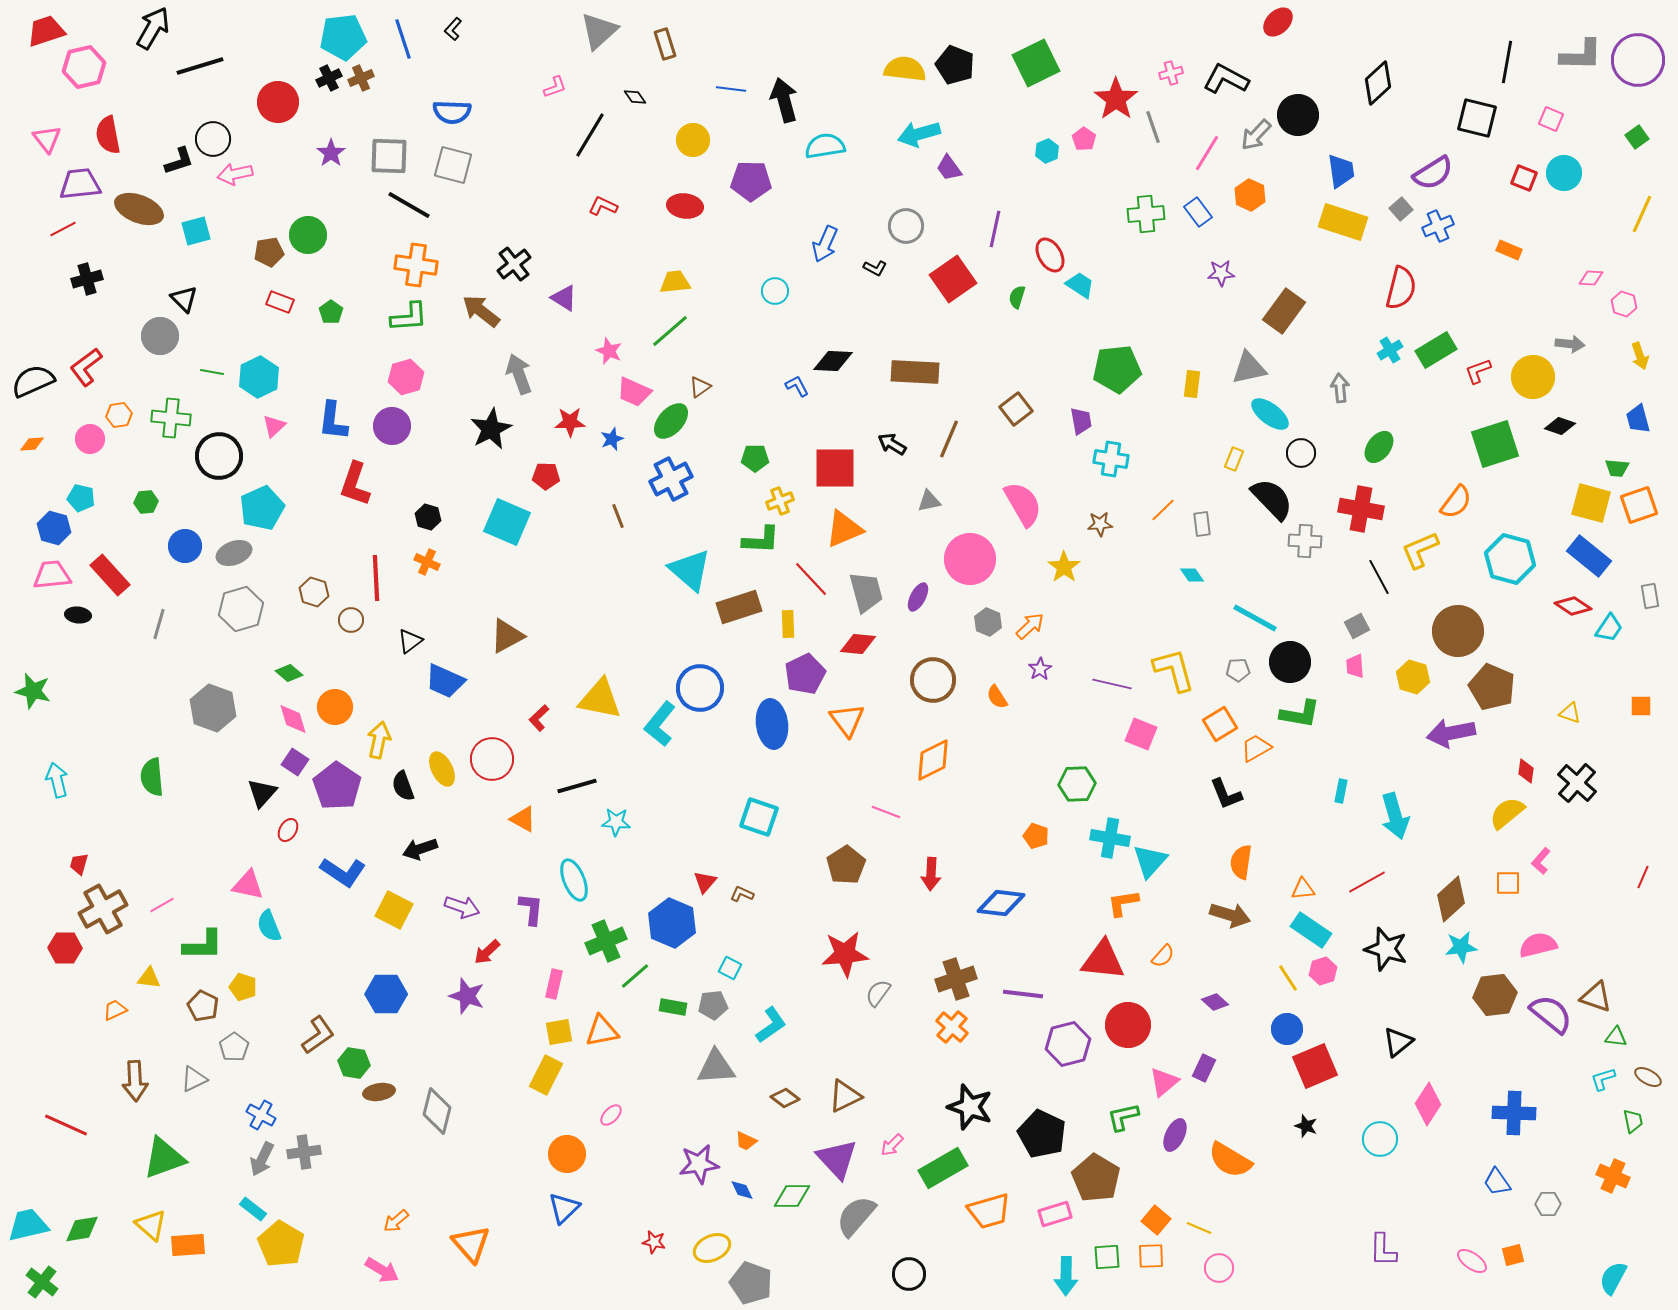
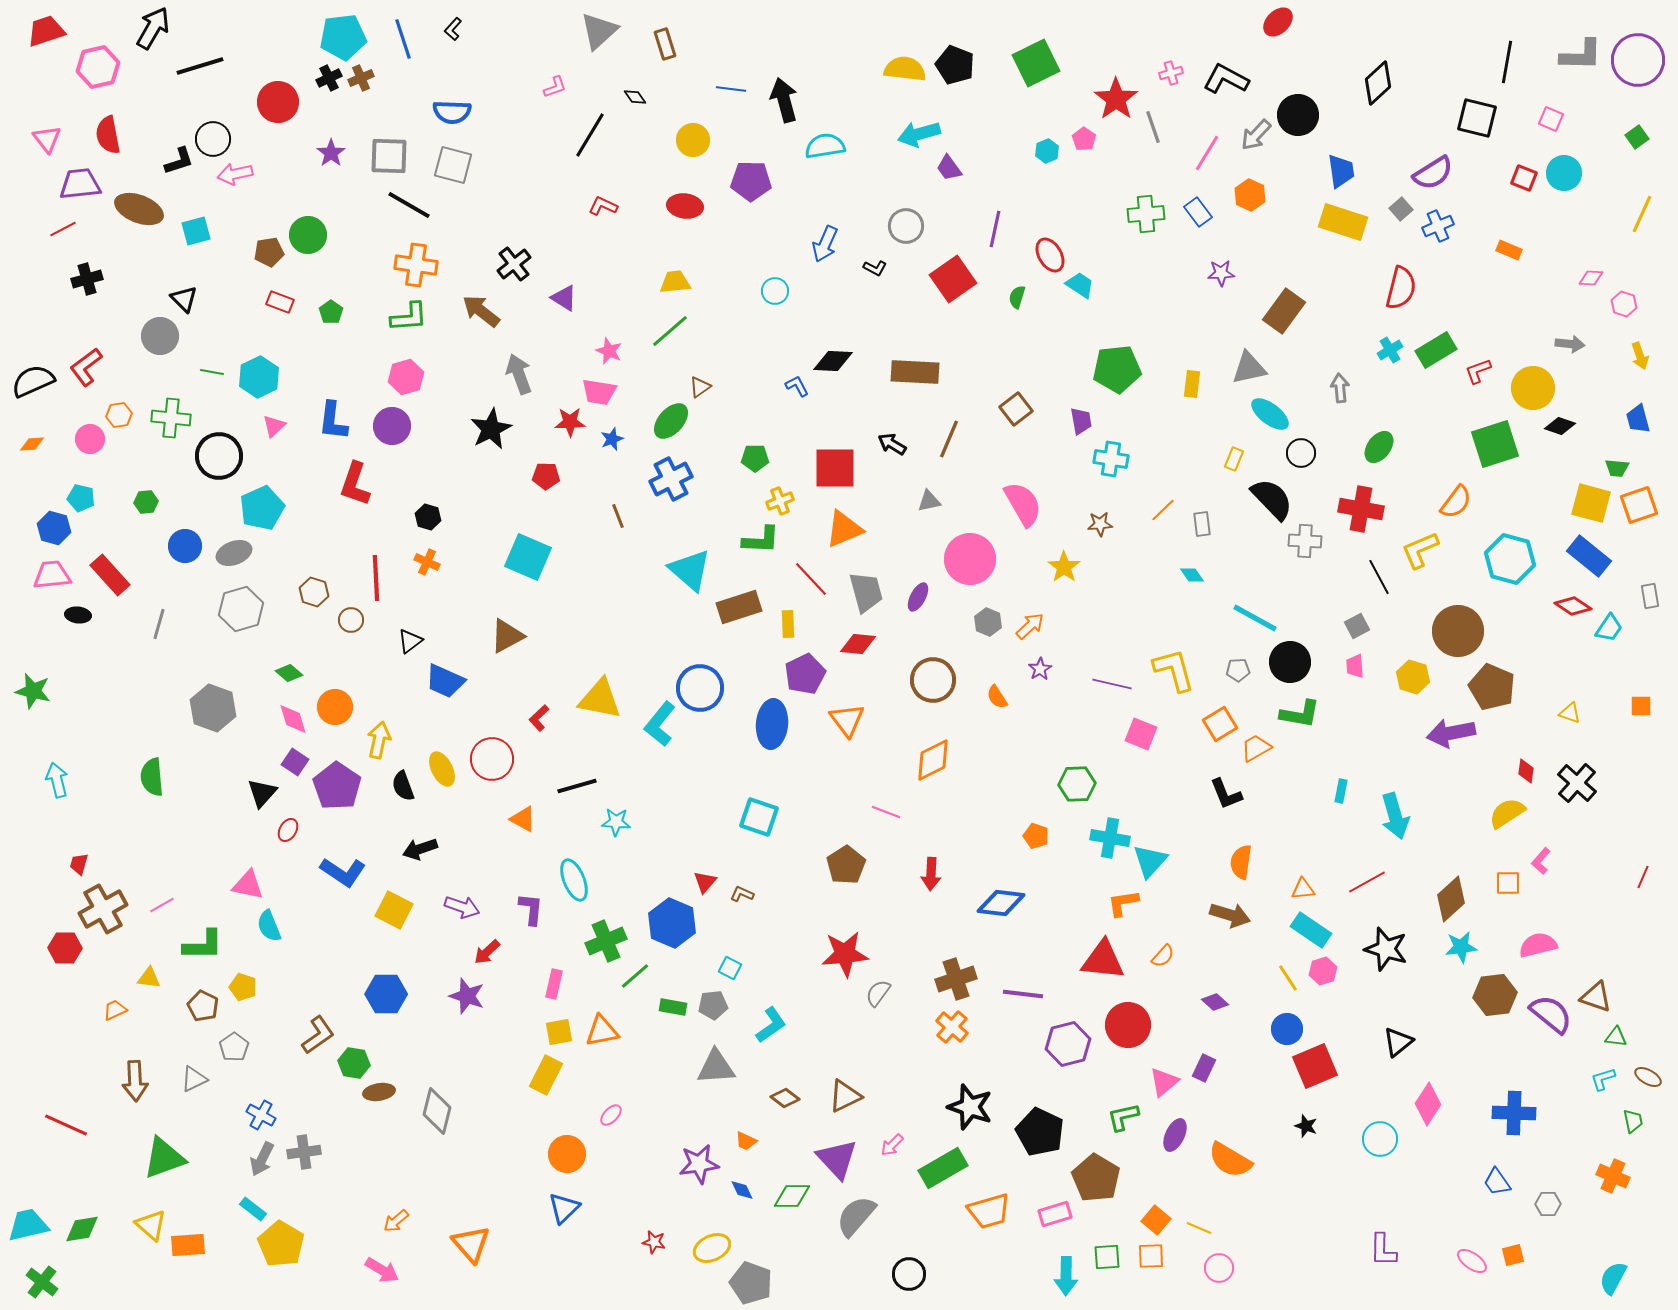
pink hexagon at (84, 67): moved 14 px right
yellow circle at (1533, 377): moved 11 px down
pink trapezoid at (634, 392): moved 35 px left; rotated 15 degrees counterclockwise
cyan square at (507, 522): moved 21 px right, 35 px down
blue ellipse at (772, 724): rotated 12 degrees clockwise
yellow semicircle at (1507, 813): rotated 6 degrees clockwise
black pentagon at (1042, 1134): moved 2 px left, 2 px up
